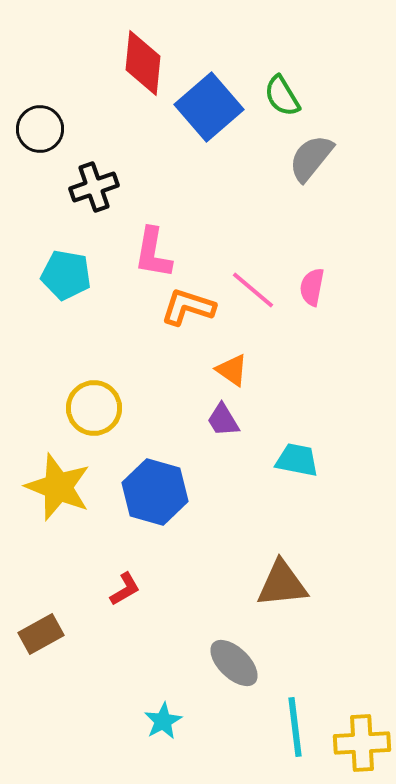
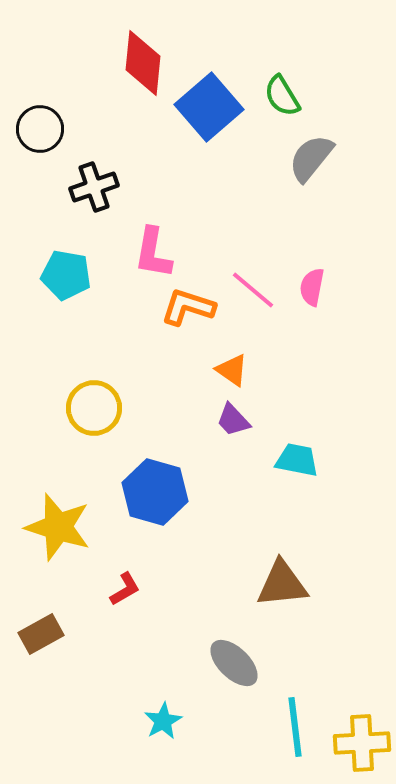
purple trapezoid: moved 10 px right; rotated 12 degrees counterclockwise
yellow star: moved 40 px down; rotated 4 degrees counterclockwise
